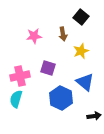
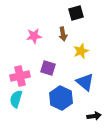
black square: moved 5 px left, 4 px up; rotated 35 degrees clockwise
